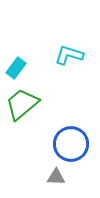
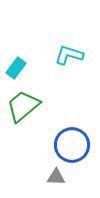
green trapezoid: moved 1 px right, 2 px down
blue circle: moved 1 px right, 1 px down
